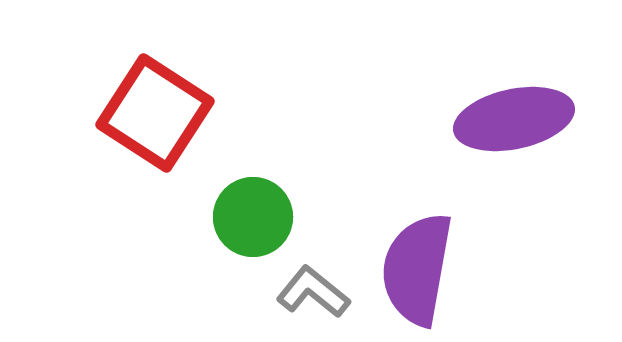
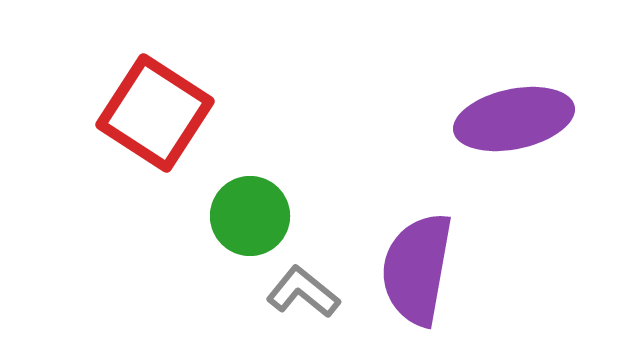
green circle: moved 3 px left, 1 px up
gray L-shape: moved 10 px left
